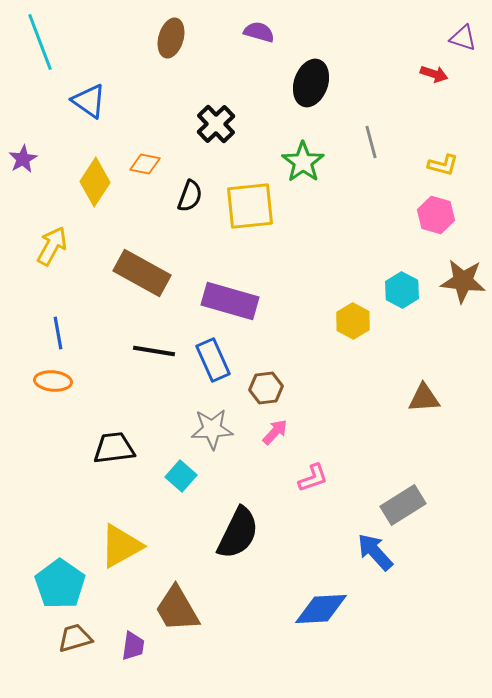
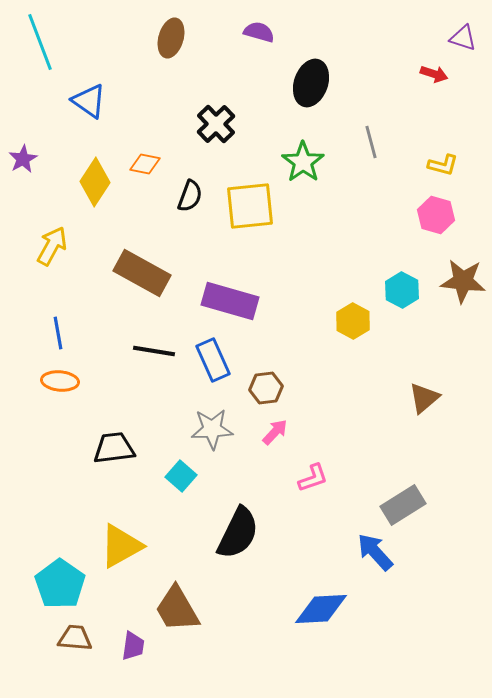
orange ellipse at (53, 381): moved 7 px right
brown triangle at (424, 398): rotated 36 degrees counterclockwise
brown trapezoid at (75, 638): rotated 21 degrees clockwise
